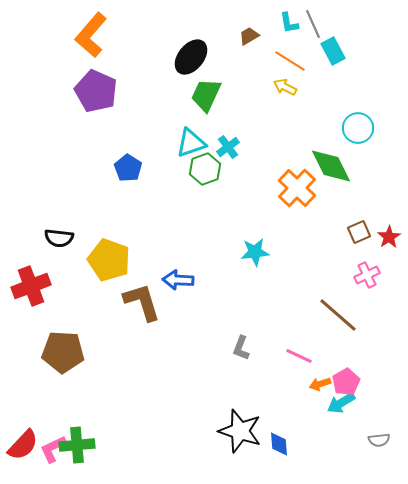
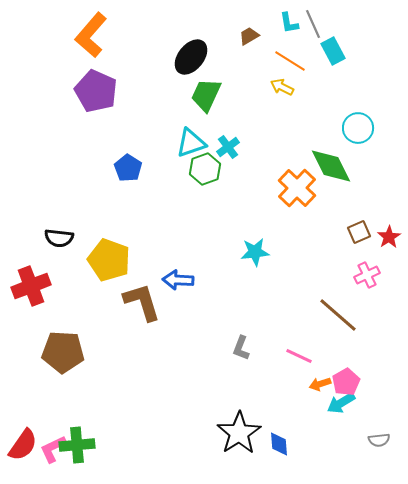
yellow arrow: moved 3 px left
black star: moved 1 px left, 2 px down; rotated 21 degrees clockwise
red semicircle: rotated 8 degrees counterclockwise
